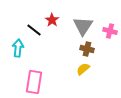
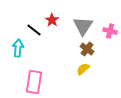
brown cross: rotated 24 degrees clockwise
